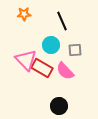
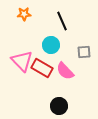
gray square: moved 9 px right, 2 px down
pink triangle: moved 4 px left, 1 px down
